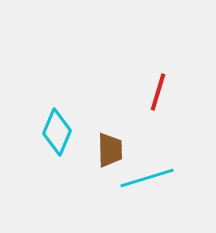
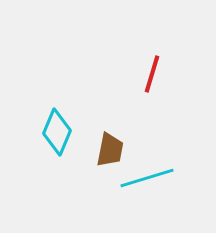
red line: moved 6 px left, 18 px up
brown trapezoid: rotated 12 degrees clockwise
